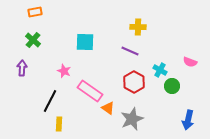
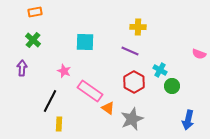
pink semicircle: moved 9 px right, 8 px up
